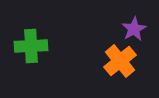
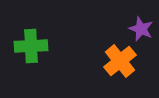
purple star: moved 7 px right; rotated 20 degrees counterclockwise
